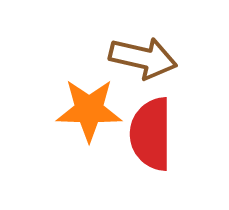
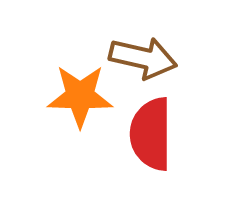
orange star: moved 9 px left, 14 px up
